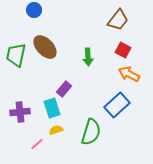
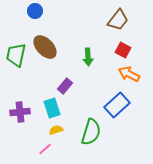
blue circle: moved 1 px right, 1 px down
purple rectangle: moved 1 px right, 3 px up
pink line: moved 8 px right, 5 px down
